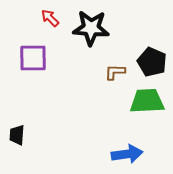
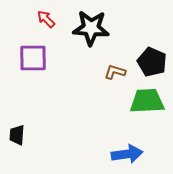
red arrow: moved 4 px left, 1 px down
brown L-shape: rotated 15 degrees clockwise
